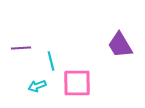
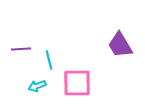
purple line: moved 1 px down
cyan line: moved 2 px left, 1 px up
